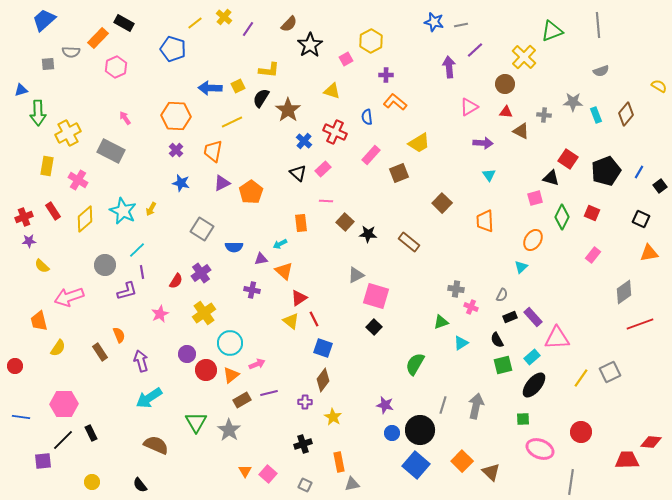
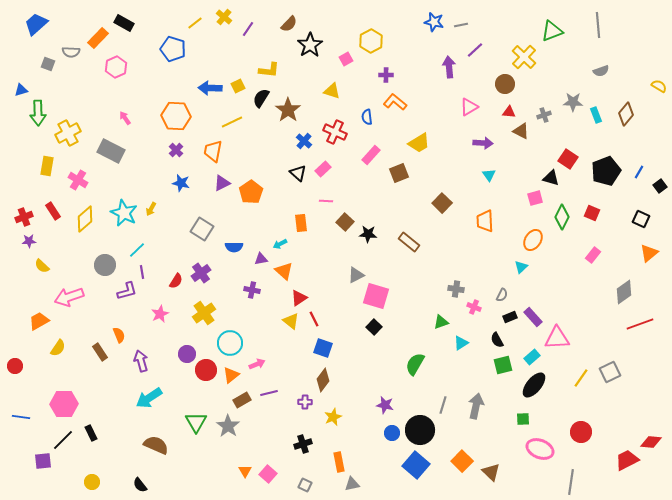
blue trapezoid at (44, 20): moved 8 px left, 4 px down
gray square at (48, 64): rotated 24 degrees clockwise
red triangle at (506, 112): moved 3 px right
gray cross at (544, 115): rotated 24 degrees counterclockwise
cyan star at (123, 211): moved 1 px right, 2 px down
orange triangle at (649, 253): rotated 30 degrees counterclockwise
pink cross at (471, 307): moved 3 px right
orange trapezoid at (39, 321): rotated 75 degrees clockwise
yellow star at (333, 417): rotated 18 degrees clockwise
gray star at (229, 430): moved 1 px left, 4 px up
red trapezoid at (627, 460): rotated 25 degrees counterclockwise
